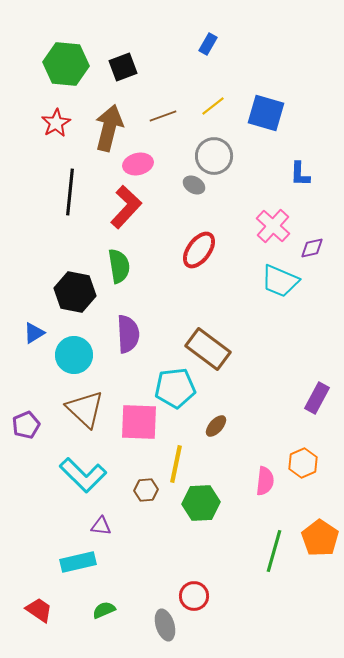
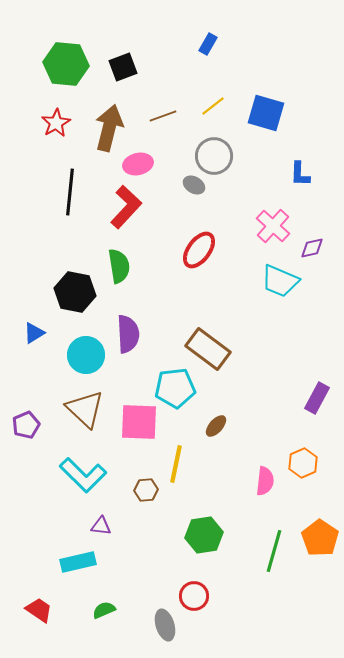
cyan circle at (74, 355): moved 12 px right
green hexagon at (201, 503): moved 3 px right, 32 px down; rotated 6 degrees counterclockwise
